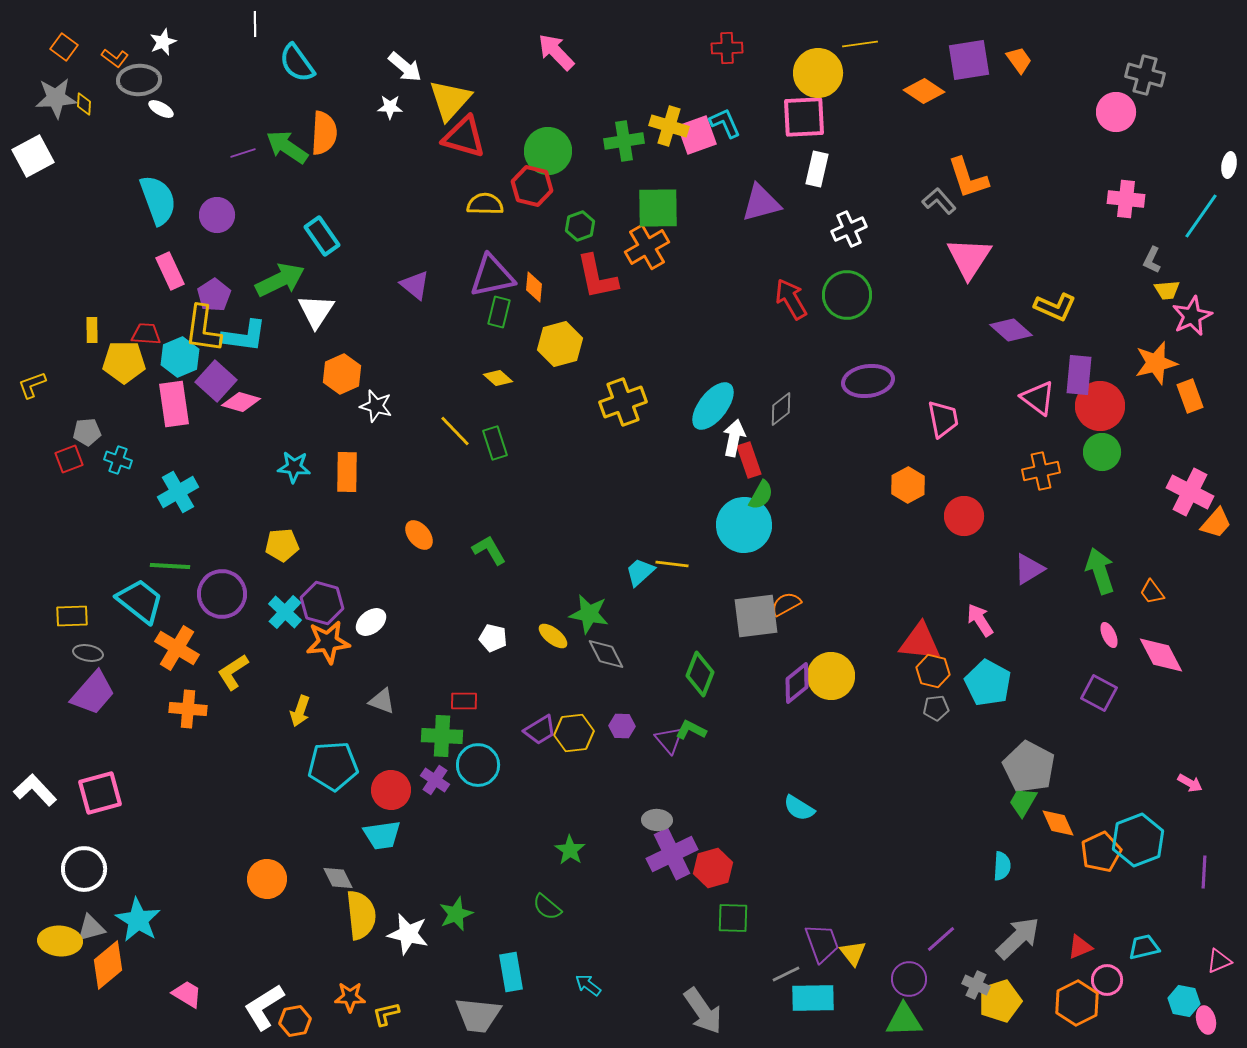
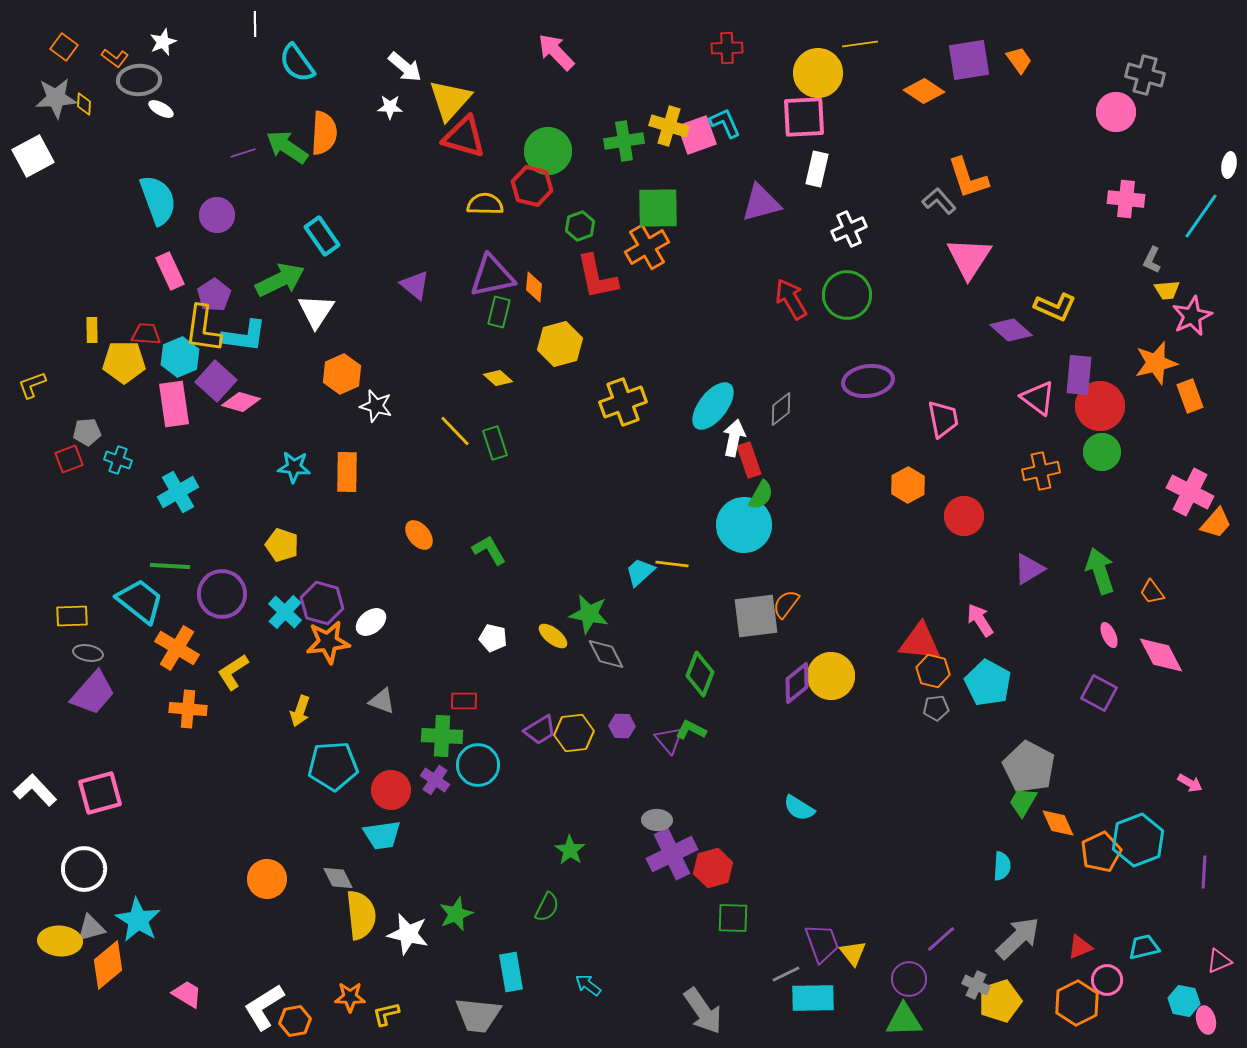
yellow pentagon at (282, 545): rotated 24 degrees clockwise
orange semicircle at (786, 604): rotated 24 degrees counterclockwise
green semicircle at (547, 907): rotated 104 degrees counterclockwise
